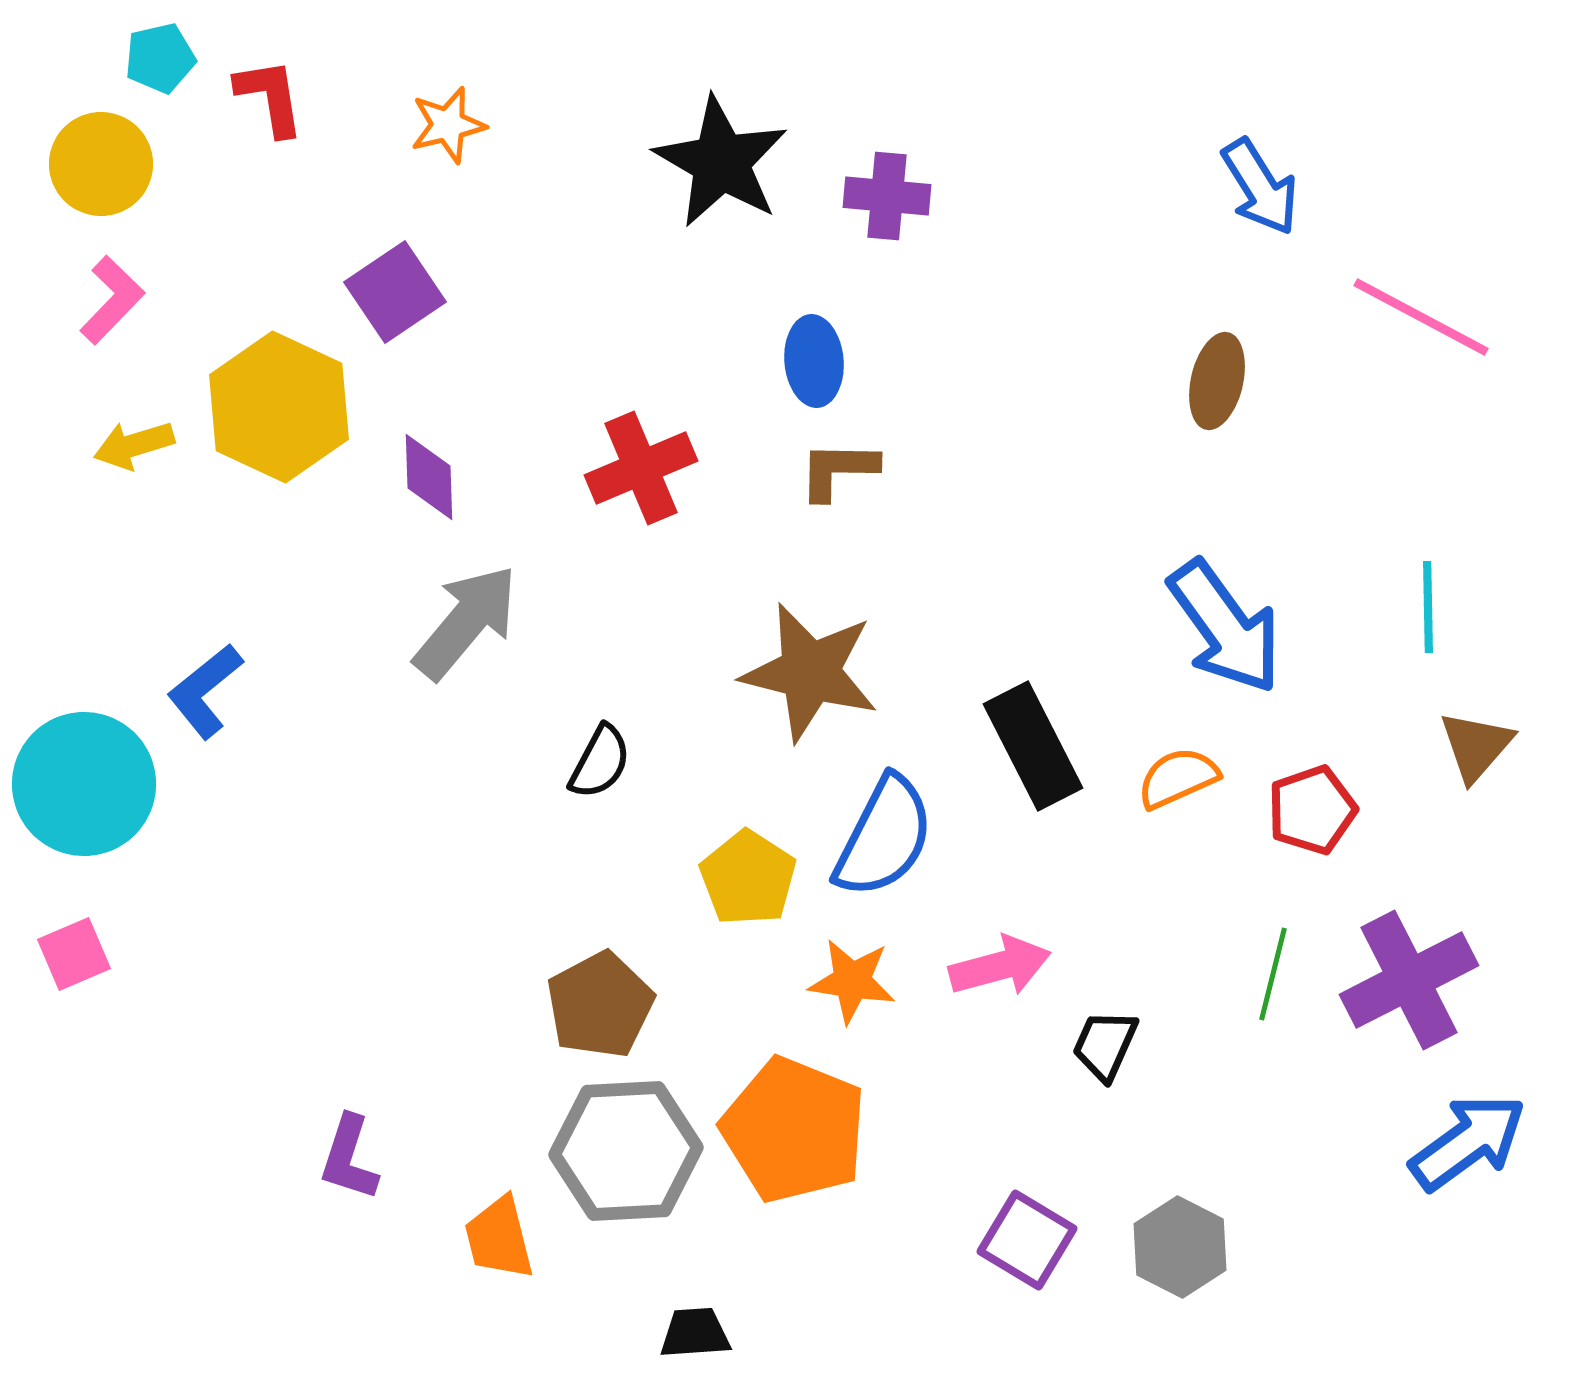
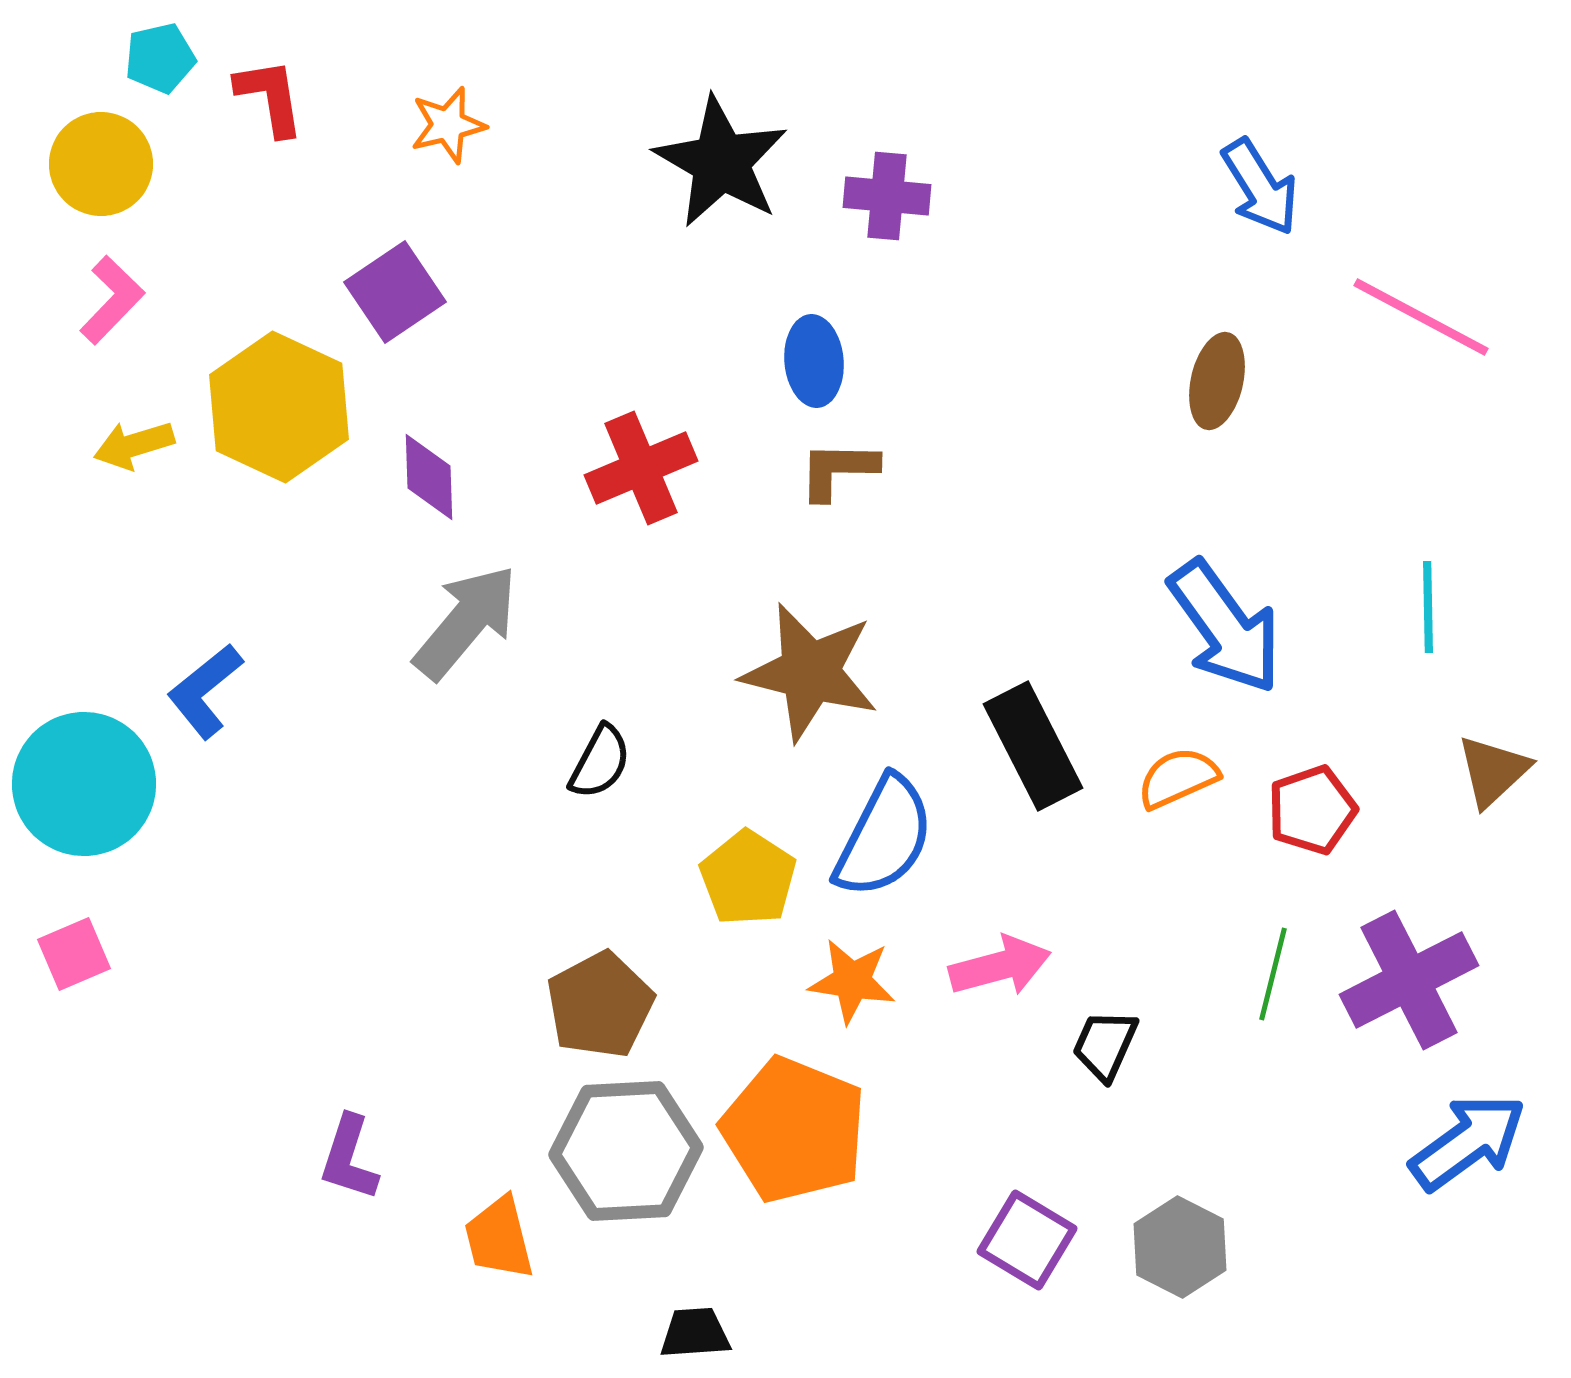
brown triangle at (1476, 746): moved 17 px right, 25 px down; rotated 6 degrees clockwise
